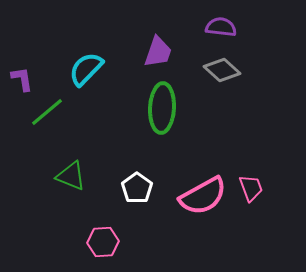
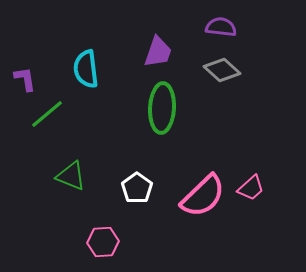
cyan semicircle: rotated 51 degrees counterclockwise
purple L-shape: moved 3 px right
green line: moved 2 px down
pink trapezoid: rotated 68 degrees clockwise
pink semicircle: rotated 15 degrees counterclockwise
